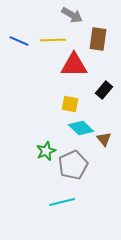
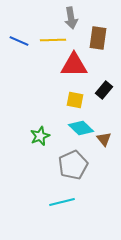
gray arrow: moved 1 px left, 3 px down; rotated 50 degrees clockwise
brown rectangle: moved 1 px up
yellow square: moved 5 px right, 4 px up
green star: moved 6 px left, 15 px up
